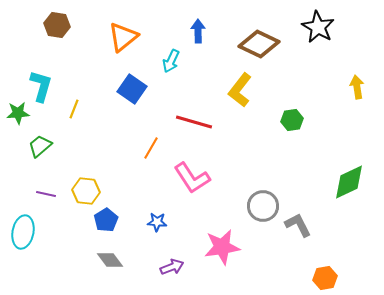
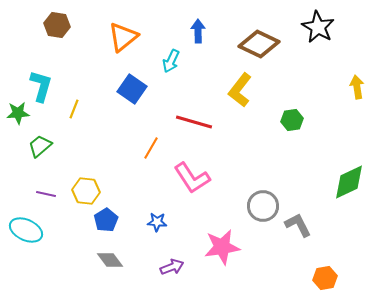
cyan ellipse: moved 3 px right, 2 px up; rotated 76 degrees counterclockwise
